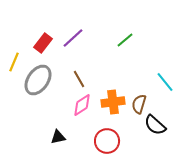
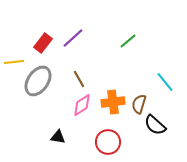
green line: moved 3 px right, 1 px down
yellow line: rotated 60 degrees clockwise
gray ellipse: moved 1 px down
black triangle: rotated 21 degrees clockwise
red circle: moved 1 px right, 1 px down
